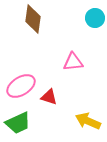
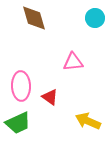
brown diamond: moved 1 px right, 1 px up; rotated 24 degrees counterclockwise
pink ellipse: rotated 60 degrees counterclockwise
red triangle: moved 1 px right; rotated 18 degrees clockwise
